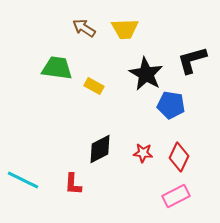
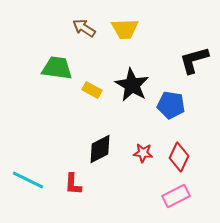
black L-shape: moved 2 px right
black star: moved 14 px left, 11 px down
yellow rectangle: moved 2 px left, 4 px down
cyan line: moved 5 px right
